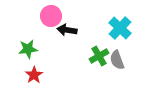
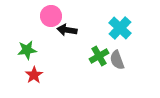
green star: moved 1 px left, 1 px down
